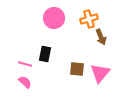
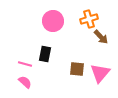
pink circle: moved 1 px left, 3 px down
brown arrow: rotated 21 degrees counterclockwise
